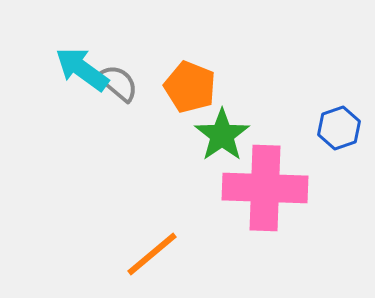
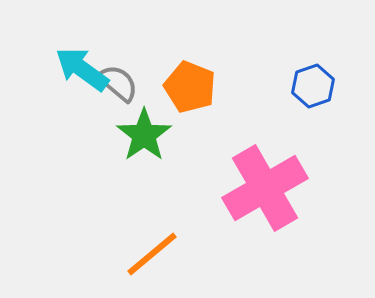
blue hexagon: moved 26 px left, 42 px up
green star: moved 78 px left
pink cross: rotated 32 degrees counterclockwise
